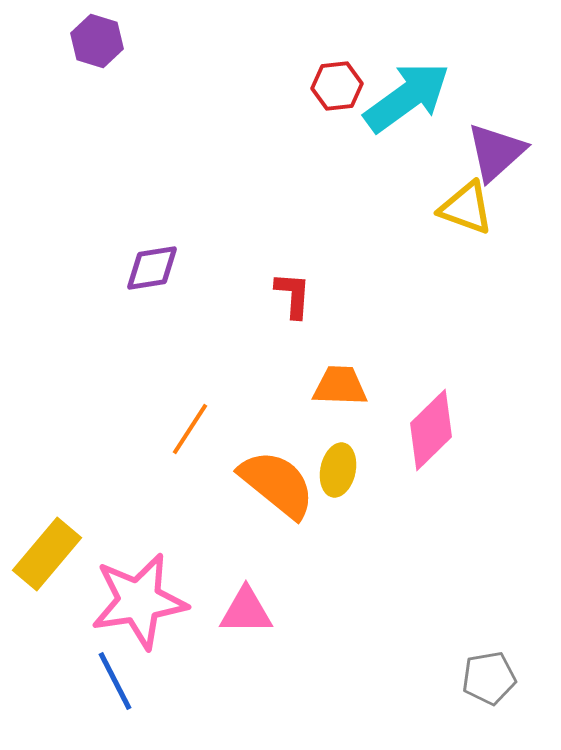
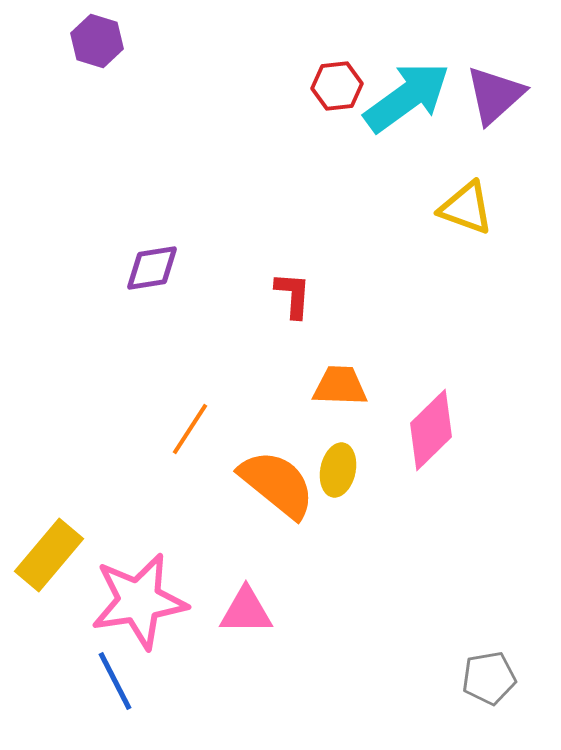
purple triangle: moved 1 px left, 57 px up
yellow rectangle: moved 2 px right, 1 px down
